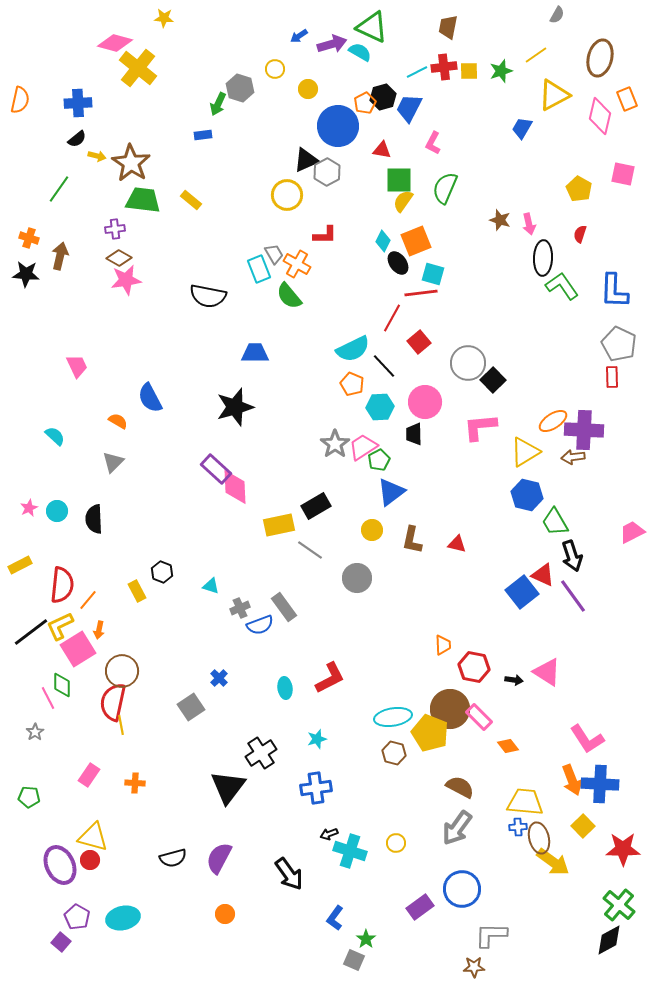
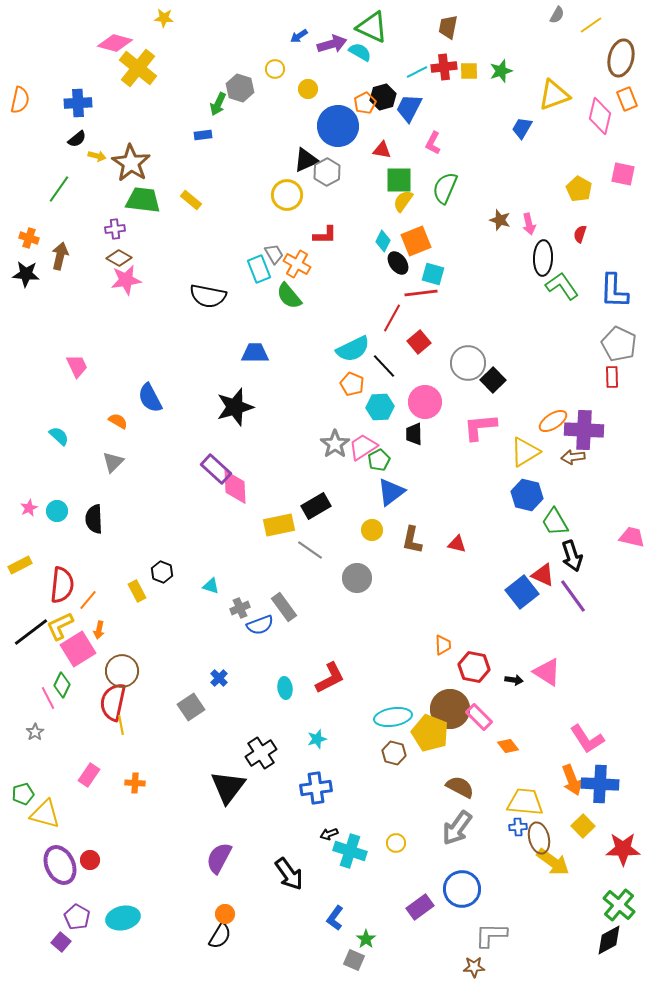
yellow line at (536, 55): moved 55 px right, 30 px up
brown ellipse at (600, 58): moved 21 px right
yellow triangle at (554, 95): rotated 8 degrees clockwise
cyan semicircle at (55, 436): moved 4 px right
pink trapezoid at (632, 532): moved 5 px down; rotated 40 degrees clockwise
green diamond at (62, 685): rotated 25 degrees clockwise
green pentagon at (29, 797): moved 6 px left, 3 px up; rotated 20 degrees counterclockwise
yellow triangle at (93, 837): moved 48 px left, 23 px up
black semicircle at (173, 858): moved 47 px right, 78 px down; rotated 44 degrees counterclockwise
